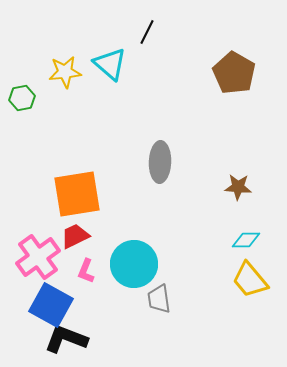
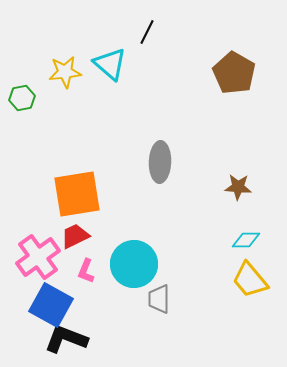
gray trapezoid: rotated 8 degrees clockwise
